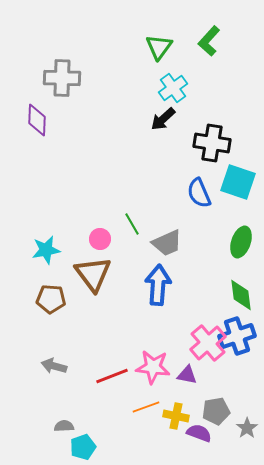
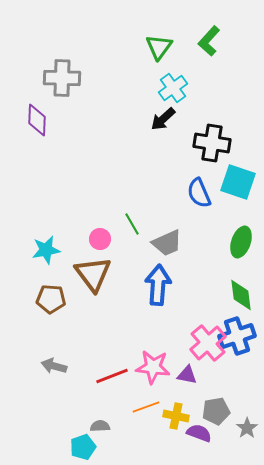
gray semicircle: moved 36 px right
